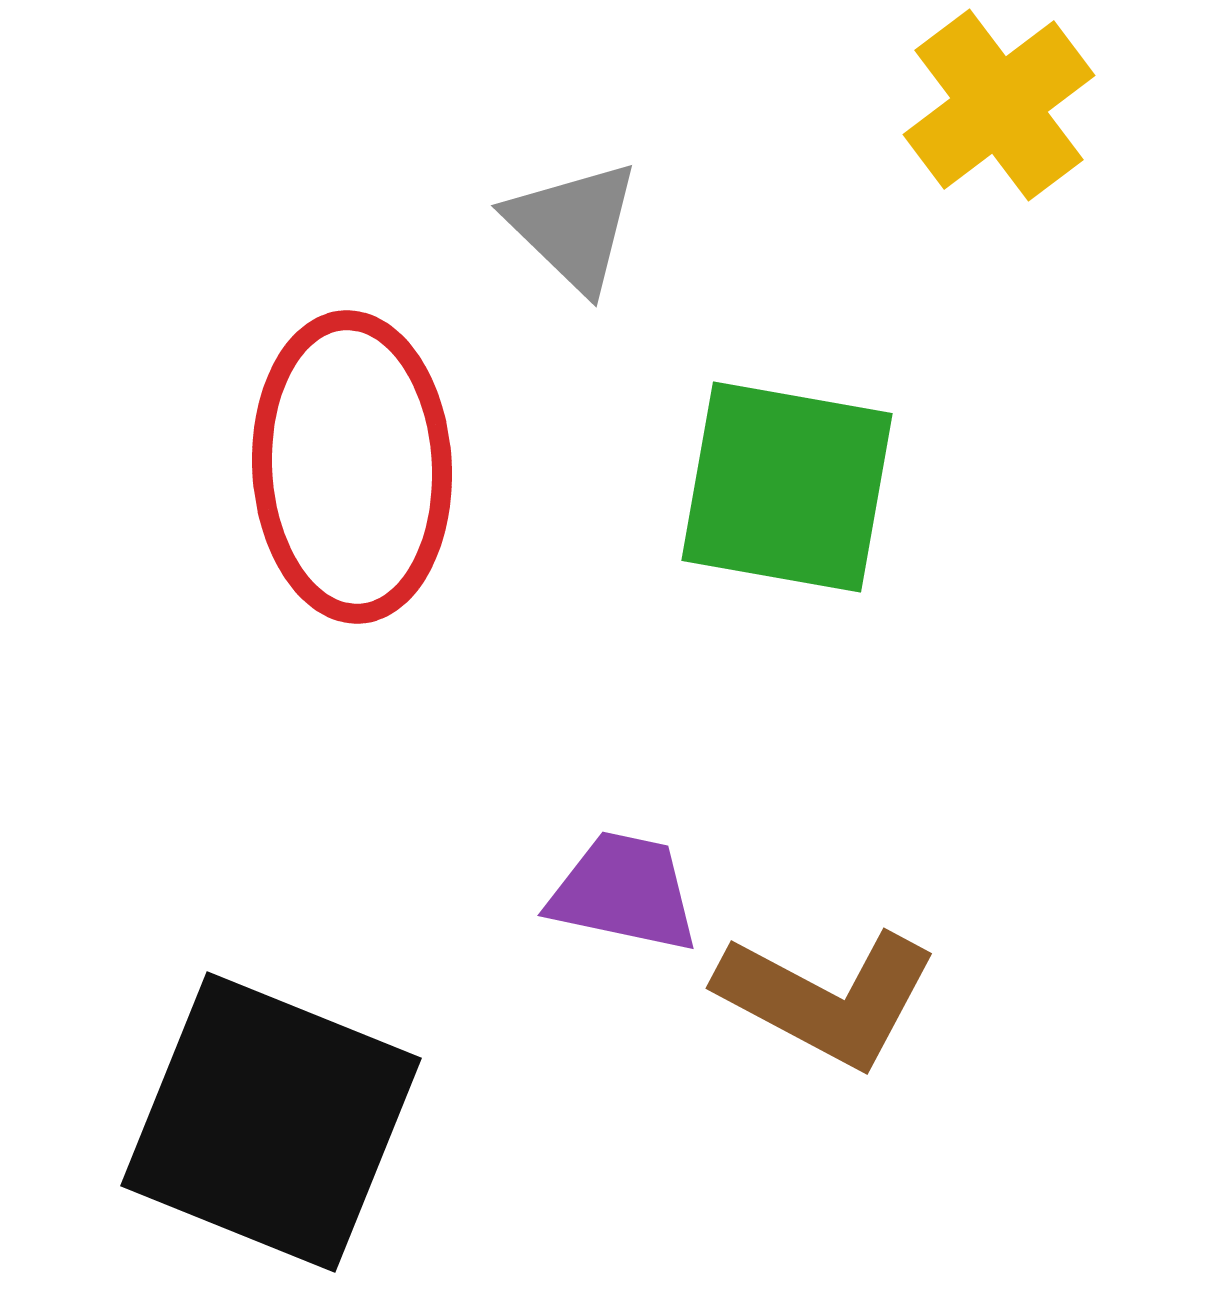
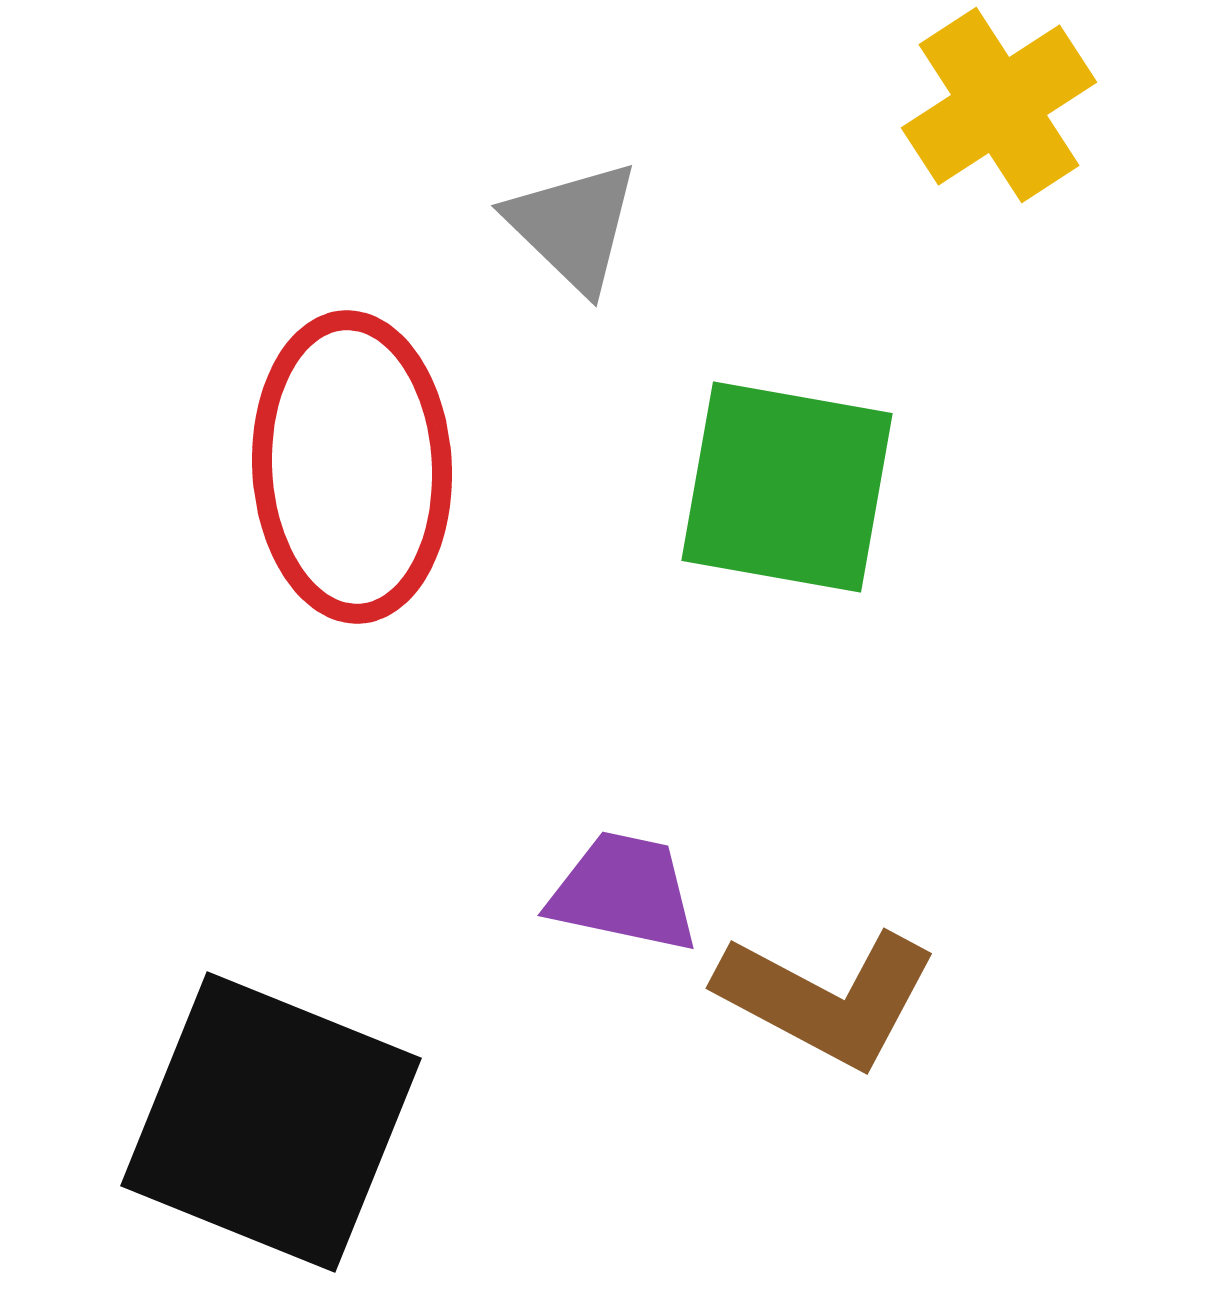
yellow cross: rotated 4 degrees clockwise
